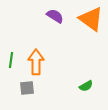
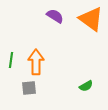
gray square: moved 2 px right
